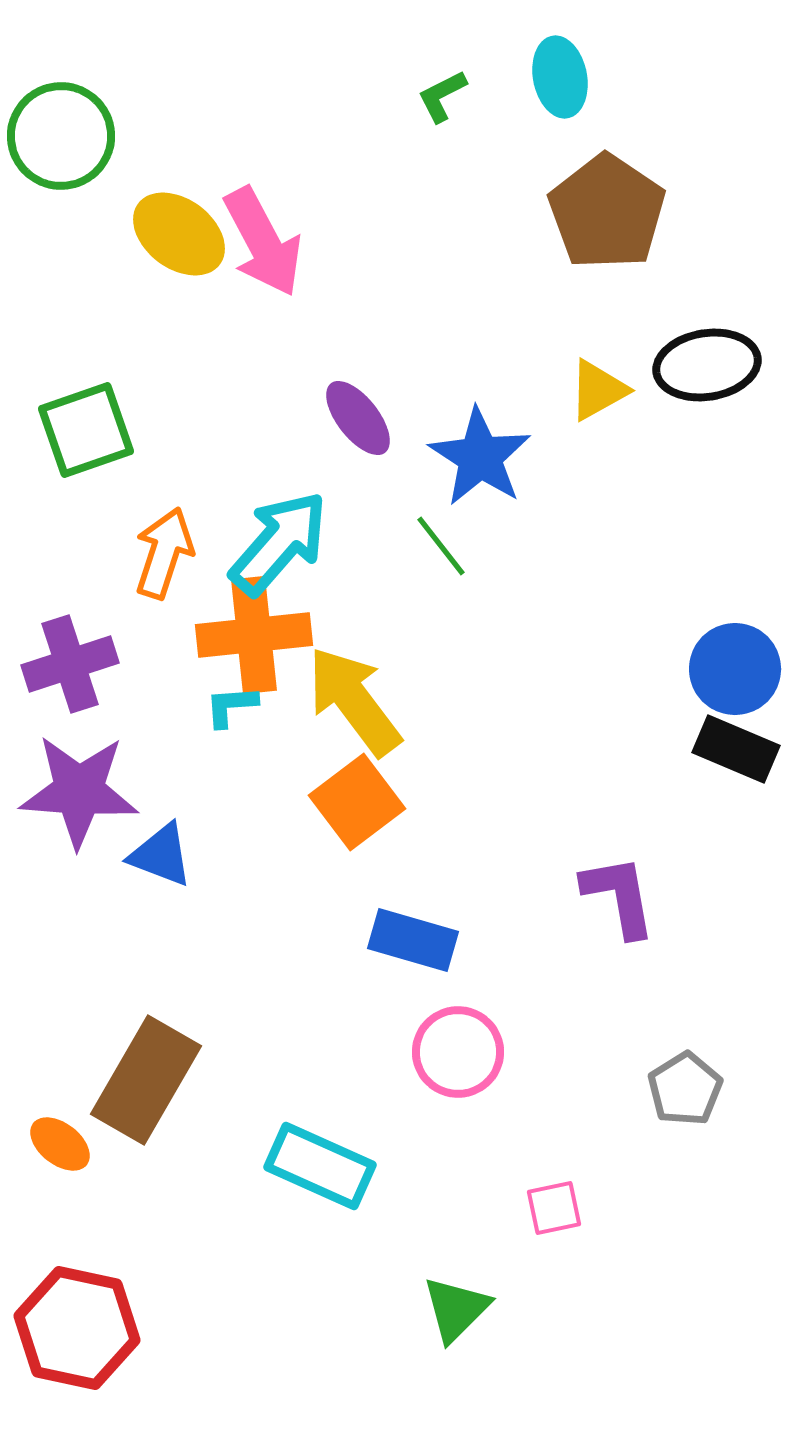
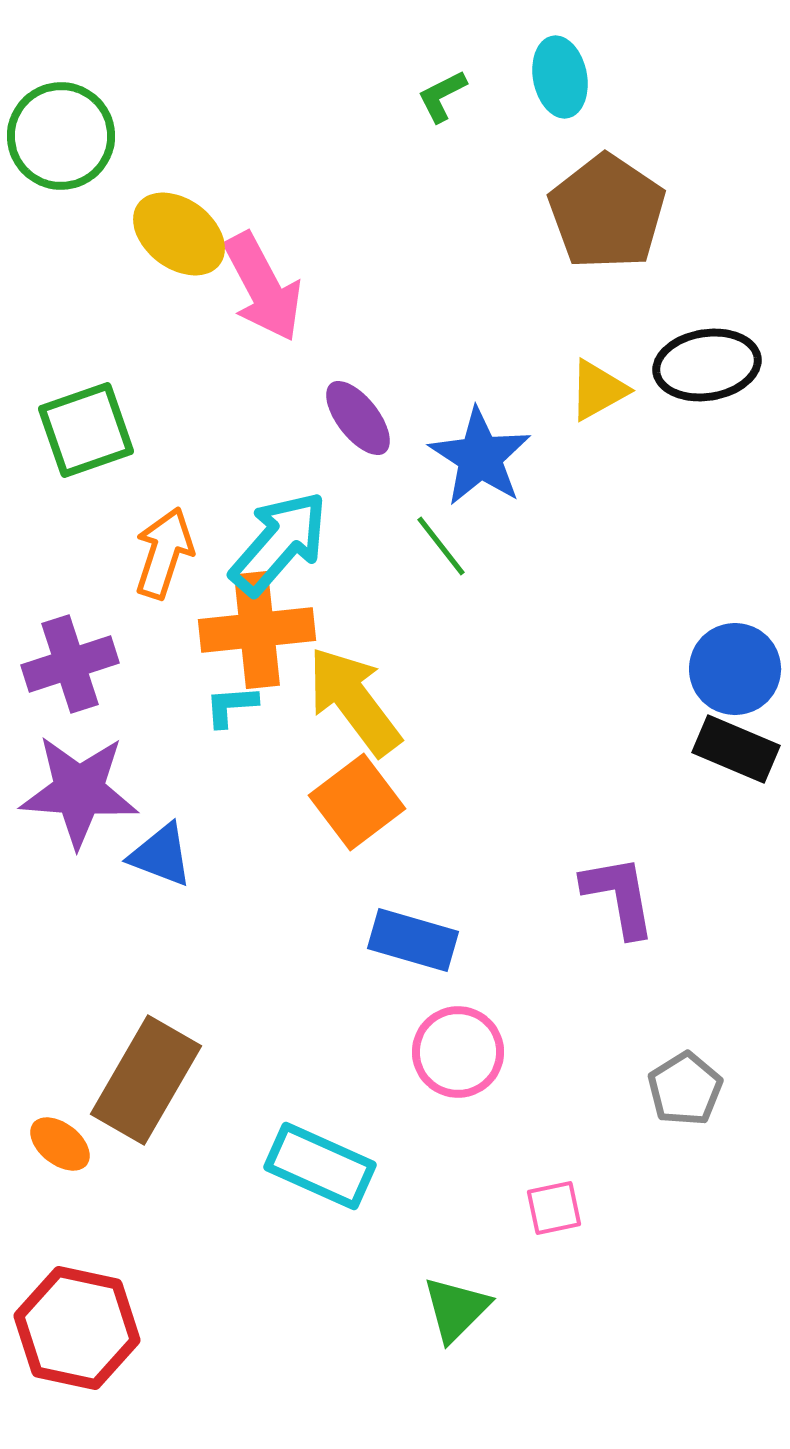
pink arrow: moved 45 px down
orange cross: moved 3 px right, 5 px up
